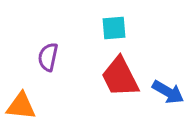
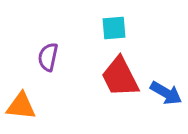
blue arrow: moved 2 px left, 1 px down
